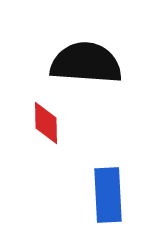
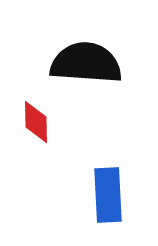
red diamond: moved 10 px left, 1 px up
